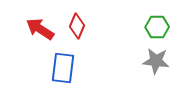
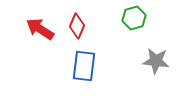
green hexagon: moved 23 px left, 9 px up; rotated 15 degrees counterclockwise
blue rectangle: moved 21 px right, 2 px up
